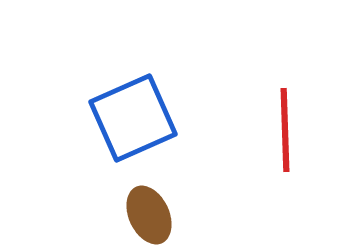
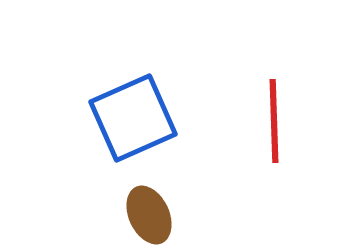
red line: moved 11 px left, 9 px up
